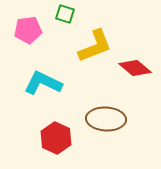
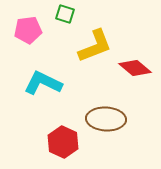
red hexagon: moved 7 px right, 4 px down
